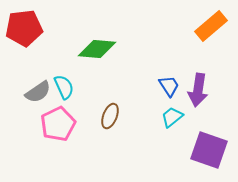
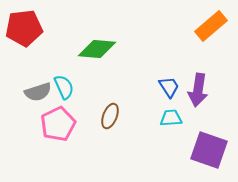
blue trapezoid: moved 1 px down
gray semicircle: rotated 16 degrees clockwise
cyan trapezoid: moved 1 px left, 1 px down; rotated 35 degrees clockwise
